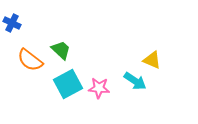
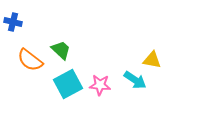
blue cross: moved 1 px right, 1 px up; rotated 12 degrees counterclockwise
yellow triangle: rotated 12 degrees counterclockwise
cyan arrow: moved 1 px up
pink star: moved 1 px right, 3 px up
